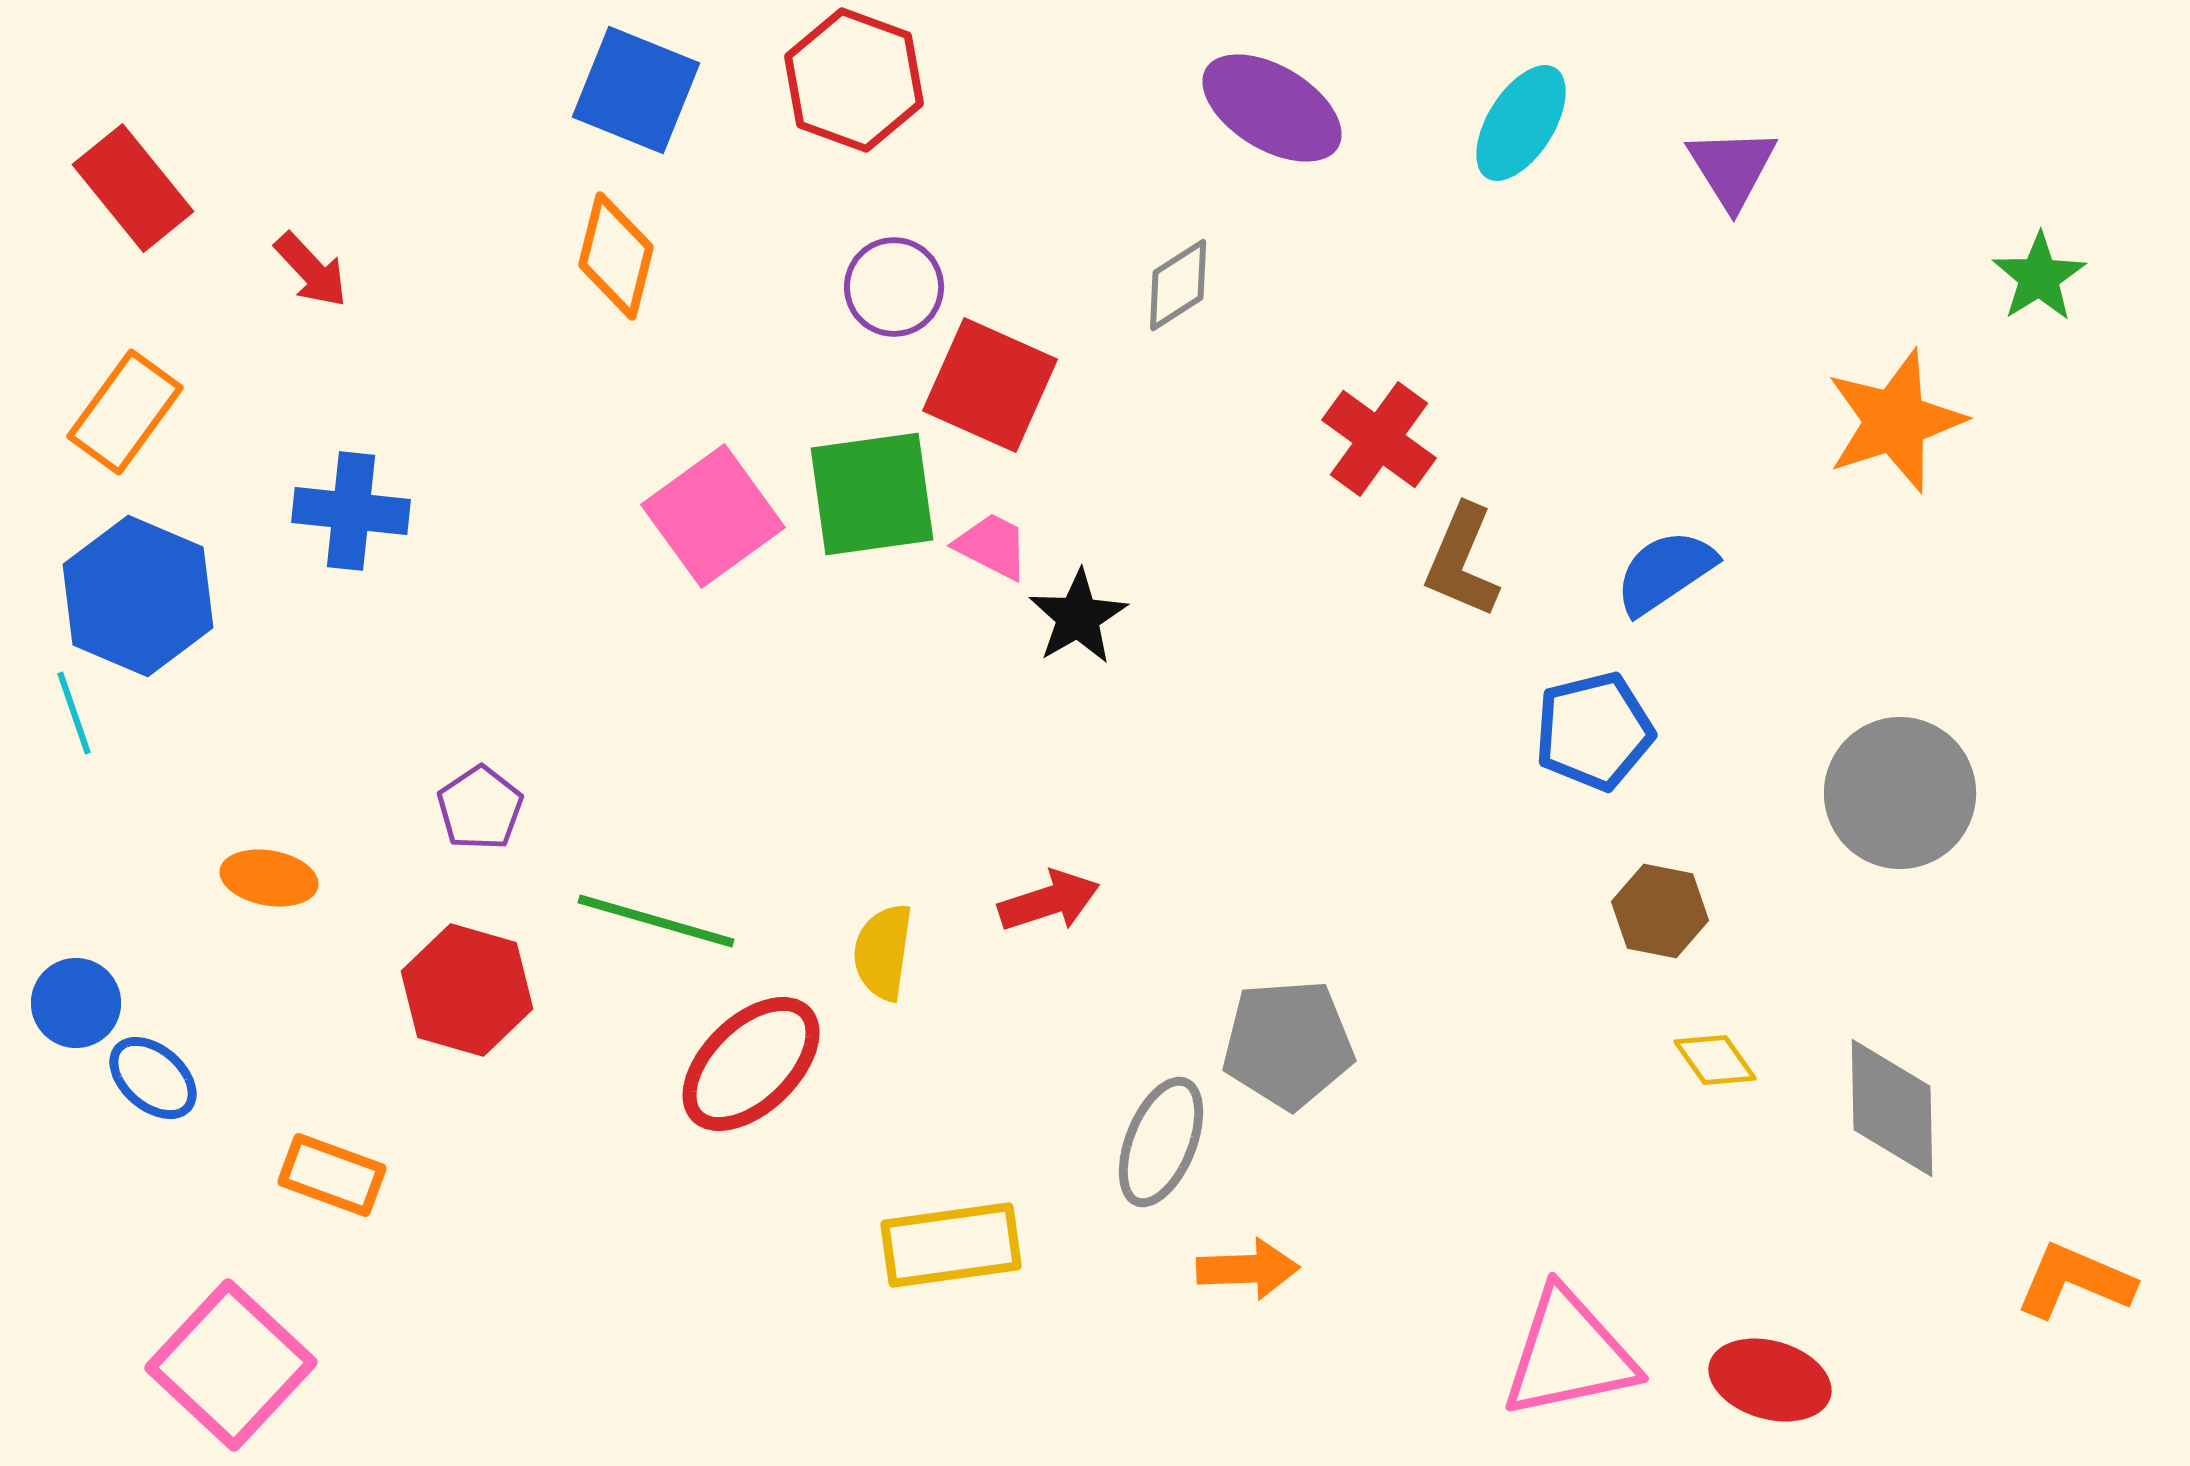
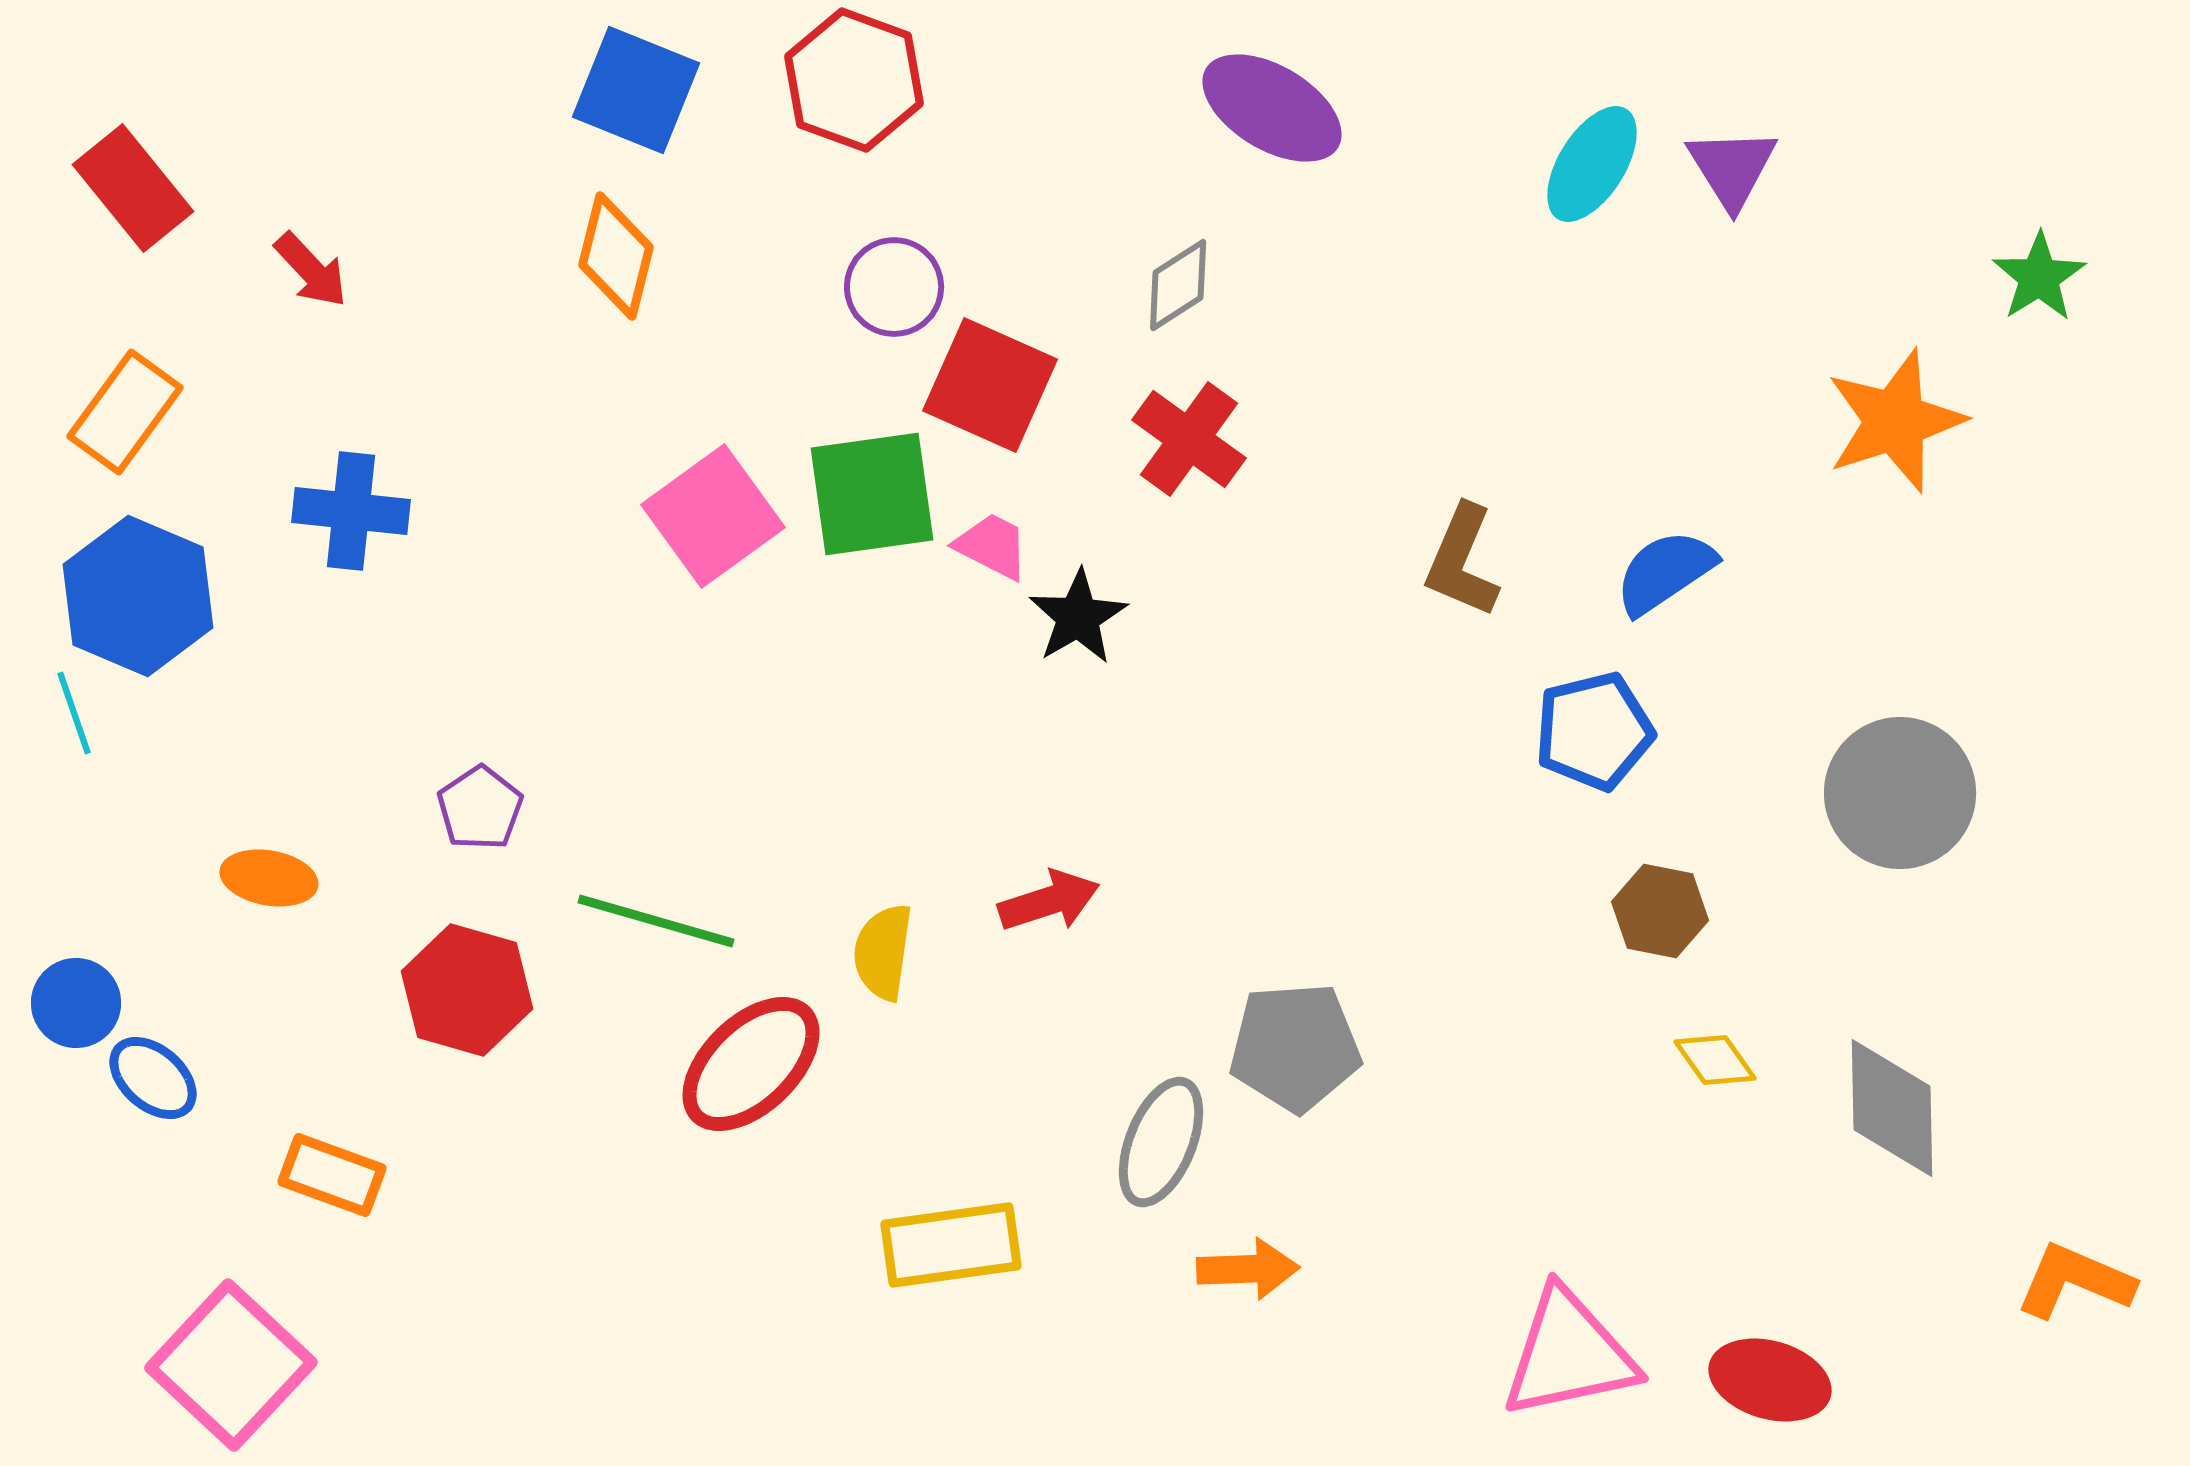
cyan ellipse at (1521, 123): moved 71 px right, 41 px down
red cross at (1379, 439): moved 190 px left
gray pentagon at (1288, 1044): moved 7 px right, 3 px down
